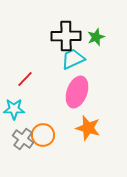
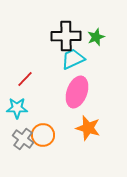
cyan star: moved 3 px right, 1 px up
